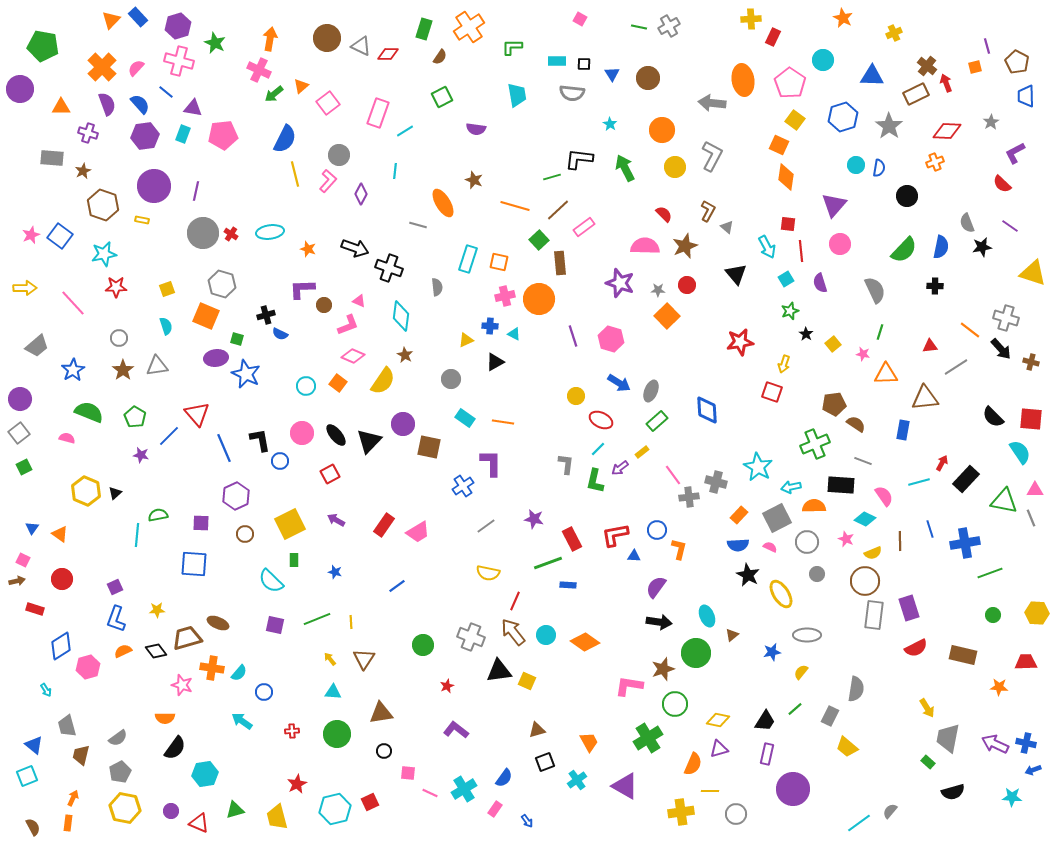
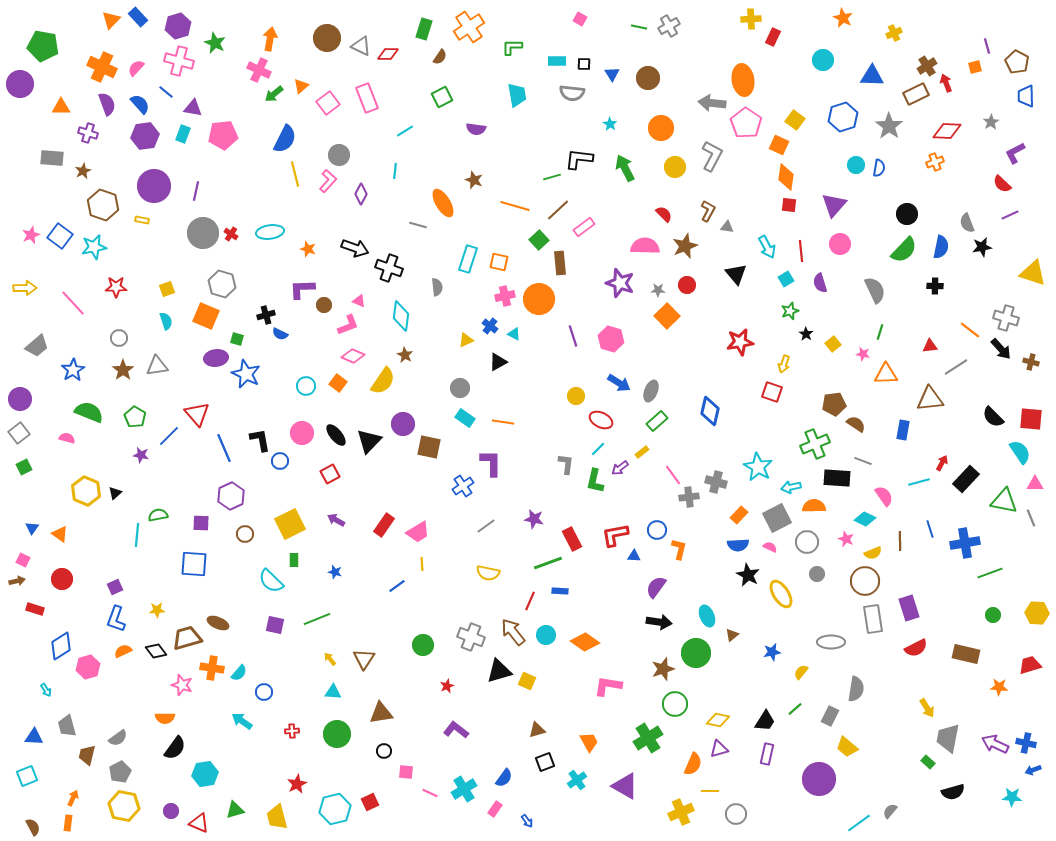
brown cross at (927, 66): rotated 18 degrees clockwise
orange cross at (102, 67): rotated 20 degrees counterclockwise
pink pentagon at (790, 83): moved 44 px left, 40 px down
purple circle at (20, 89): moved 5 px up
pink rectangle at (378, 113): moved 11 px left, 15 px up; rotated 40 degrees counterclockwise
orange circle at (662, 130): moved 1 px left, 2 px up
black circle at (907, 196): moved 18 px down
red square at (788, 224): moved 1 px right, 19 px up
purple line at (1010, 226): moved 11 px up; rotated 60 degrees counterclockwise
gray triangle at (727, 227): rotated 32 degrees counterclockwise
cyan star at (104, 254): moved 10 px left, 7 px up
cyan semicircle at (166, 326): moved 5 px up
blue cross at (490, 326): rotated 35 degrees clockwise
black triangle at (495, 362): moved 3 px right
gray circle at (451, 379): moved 9 px right, 9 px down
brown triangle at (925, 398): moved 5 px right, 1 px down
blue diamond at (707, 410): moved 3 px right, 1 px down; rotated 16 degrees clockwise
black rectangle at (841, 485): moved 4 px left, 7 px up
pink triangle at (1035, 490): moved 6 px up
purple hexagon at (236, 496): moved 5 px left
blue rectangle at (568, 585): moved 8 px left, 6 px down
red line at (515, 601): moved 15 px right
gray rectangle at (874, 615): moved 1 px left, 4 px down; rotated 16 degrees counterclockwise
yellow line at (351, 622): moved 71 px right, 58 px up
gray ellipse at (807, 635): moved 24 px right, 7 px down
brown rectangle at (963, 655): moved 3 px right, 1 px up
red trapezoid at (1026, 662): moved 4 px right, 3 px down; rotated 15 degrees counterclockwise
black triangle at (499, 671): rotated 8 degrees counterclockwise
pink L-shape at (629, 686): moved 21 px left
blue triangle at (34, 745): moved 8 px up; rotated 36 degrees counterclockwise
brown trapezoid at (81, 755): moved 6 px right
pink square at (408, 773): moved 2 px left, 1 px up
purple circle at (793, 789): moved 26 px right, 10 px up
yellow hexagon at (125, 808): moved 1 px left, 2 px up
yellow cross at (681, 812): rotated 15 degrees counterclockwise
